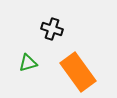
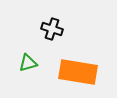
orange rectangle: rotated 45 degrees counterclockwise
